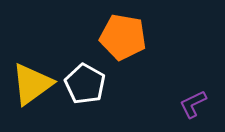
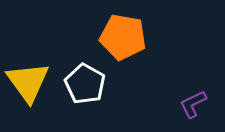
yellow triangle: moved 4 px left, 2 px up; rotated 30 degrees counterclockwise
